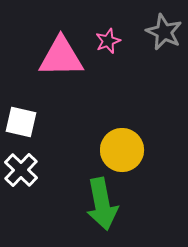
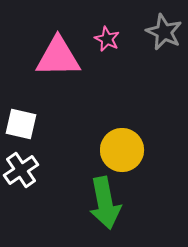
pink star: moved 1 px left, 2 px up; rotated 25 degrees counterclockwise
pink triangle: moved 3 px left
white square: moved 2 px down
white cross: rotated 12 degrees clockwise
green arrow: moved 3 px right, 1 px up
